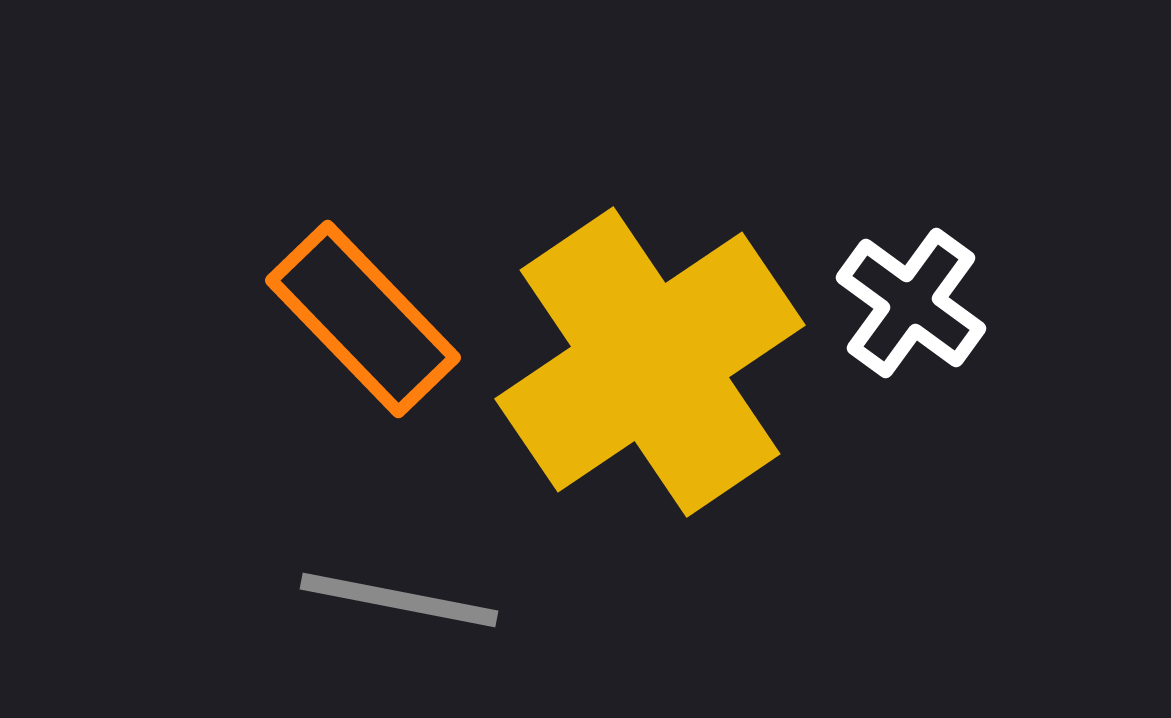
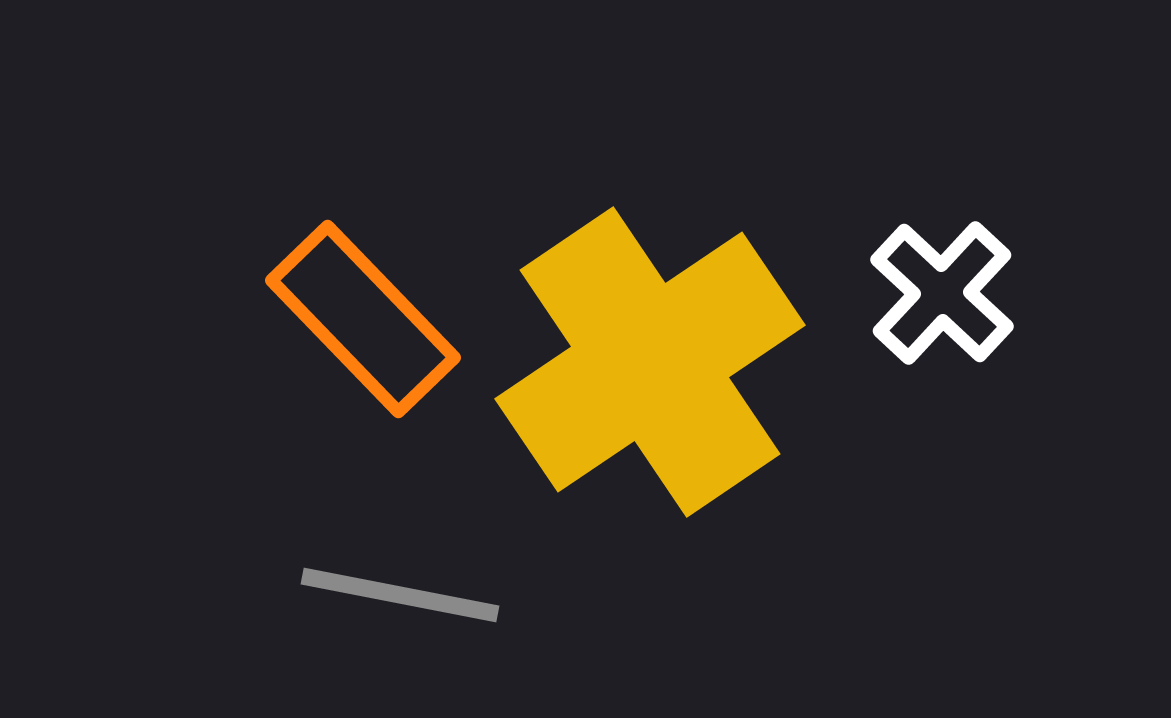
white cross: moved 31 px right, 10 px up; rotated 7 degrees clockwise
gray line: moved 1 px right, 5 px up
